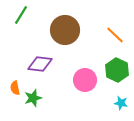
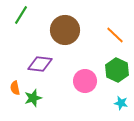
pink circle: moved 1 px down
